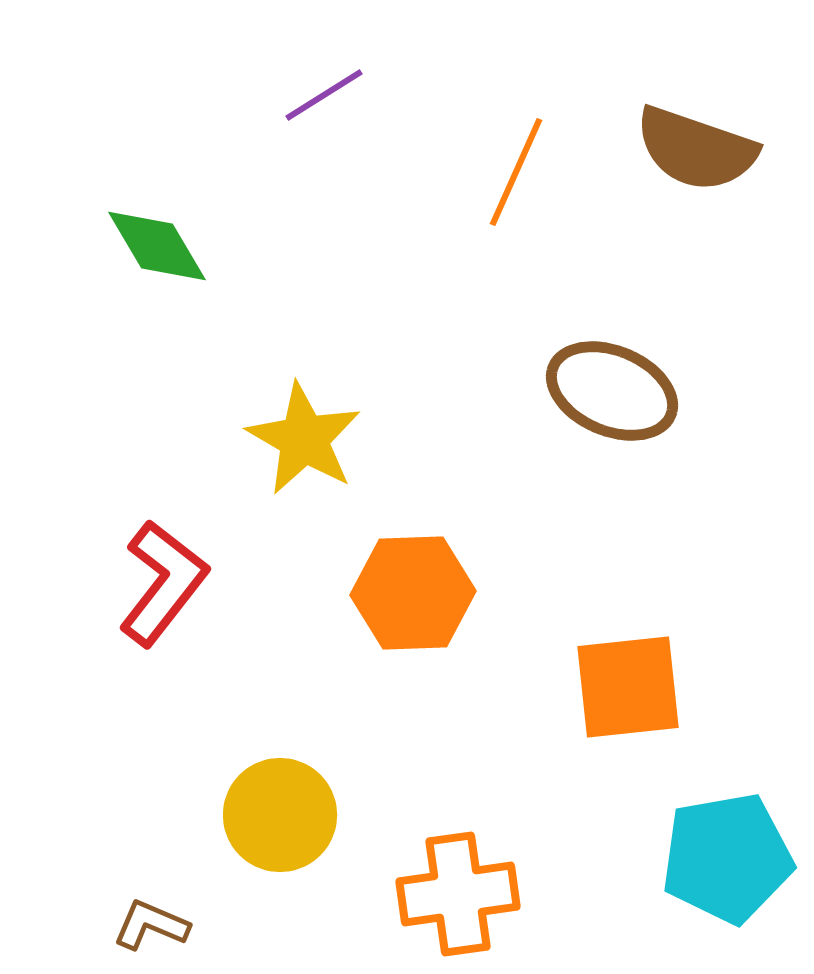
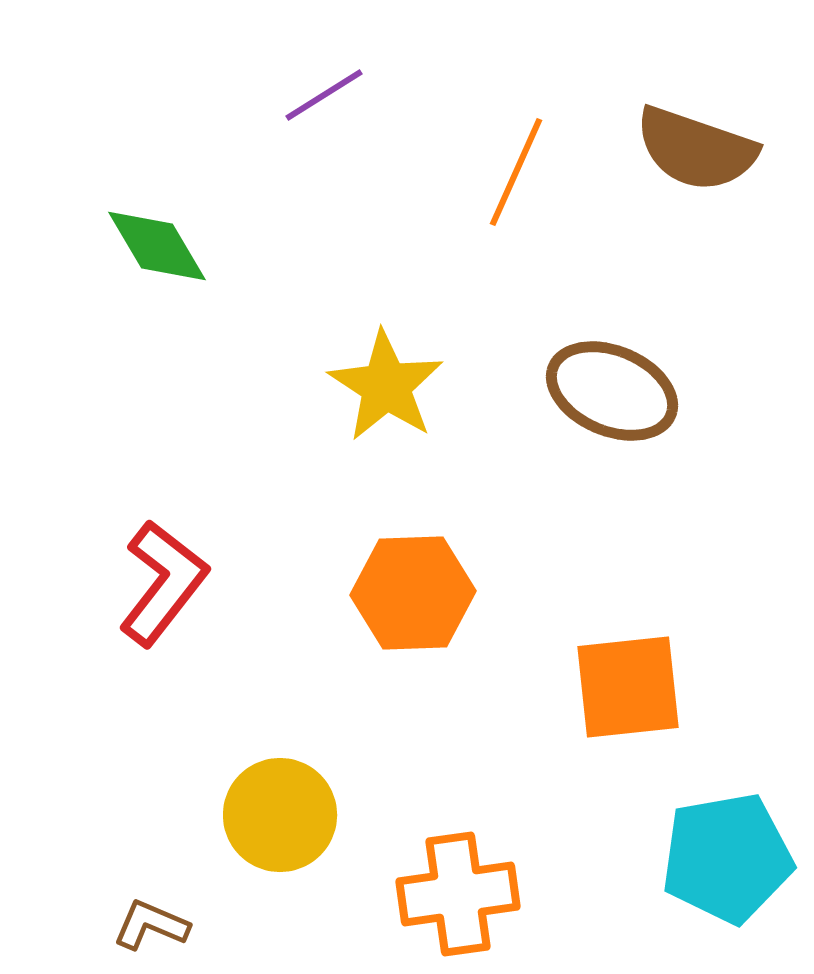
yellow star: moved 82 px right, 53 px up; rotated 3 degrees clockwise
